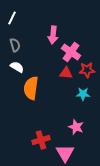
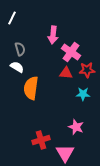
gray semicircle: moved 5 px right, 4 px down
